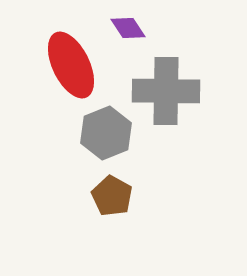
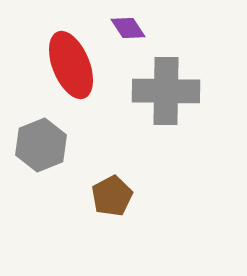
red ellipse: rotated 4 degrees clockwise
gray hexagon: moved 65 px left, 12 px down
brown pentagon: rotated 15 degrees clockwise
